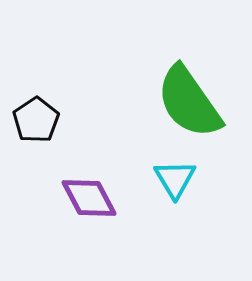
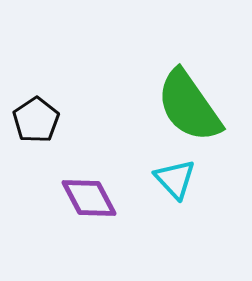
green semicircle: moved 4 px down
cyan triangle: rotated 12 degrees counterclockwise
